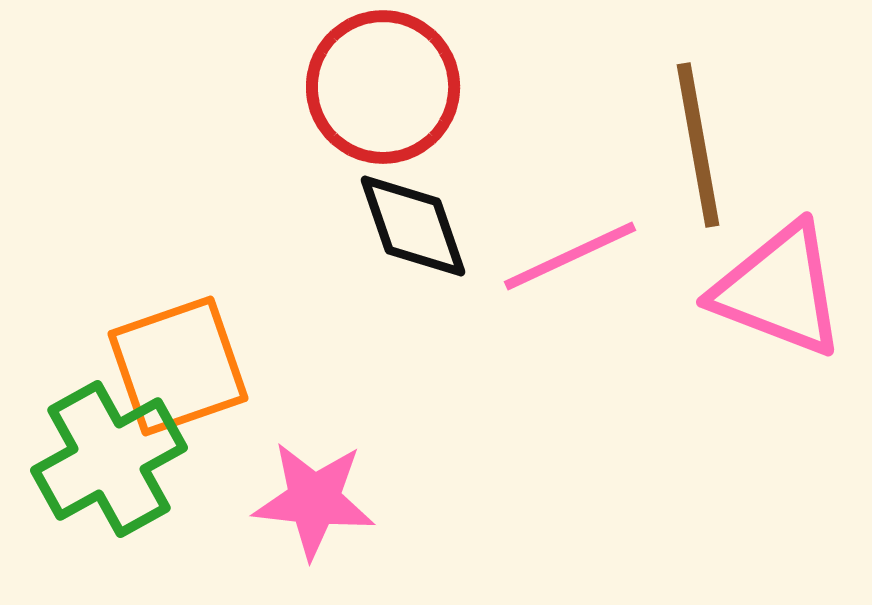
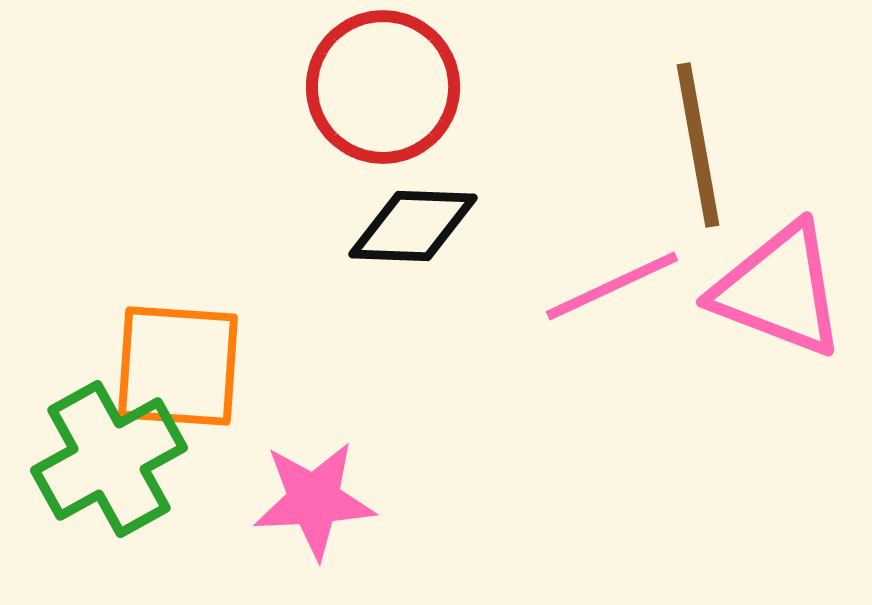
black diamond: rotated 69 degrees counterclockwise
pink line: moved 42 px right, 30 px down
orange square: rotated 23 degrees clockwise
pink star: rotated 9 degrees counterclockwise
